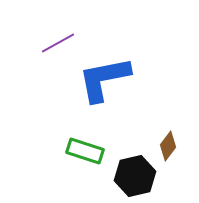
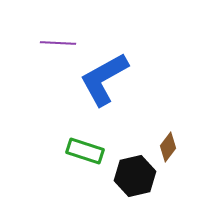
purple line: rotated 32 degrees clockwise
blue L-shape: rotated 18 degrees counterclockwise
brown diamond: moved 1 px down
